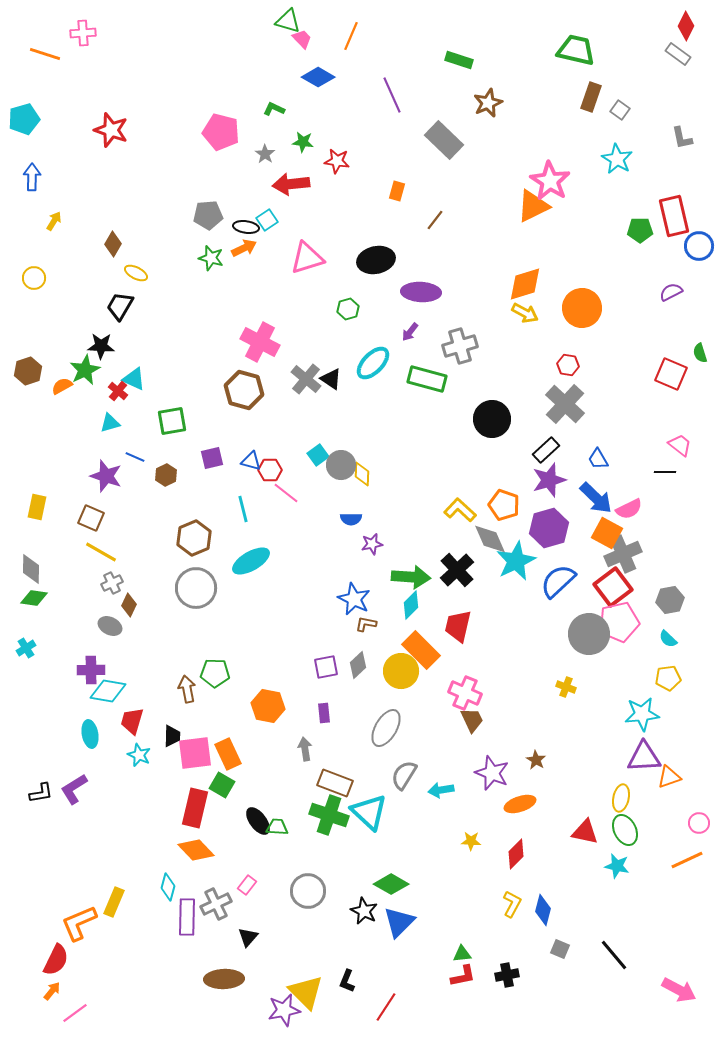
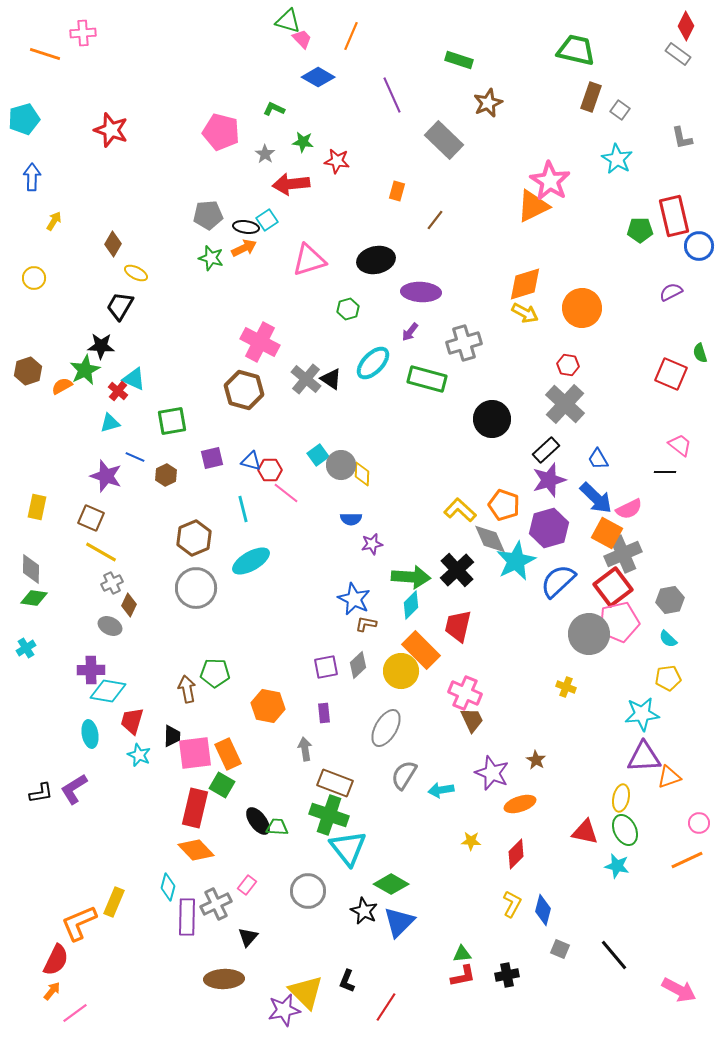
pink triangle at (307, 258): moved 2 px right, 2 px down
gray cross at (460, 346): moved 4 px right, 3 px up
cyan triangle at (369, 812): moved 21 px left, 36 px down; rotated 9 degrees clockwise
